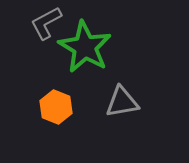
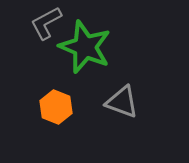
green star: rotated 8 degrees counterclockwise
gray triangle: rotated 30 degrees clockwise
